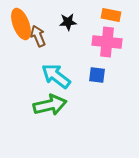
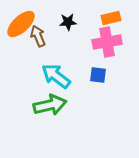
orange rectangle: moved 3 px down; rotated 24 degrees counterclockwise
orange ellipse: rotated 68 degrees clockwise
pink cross: rotated 16 degrees counterclockwise
blue square: moved 1 px right
